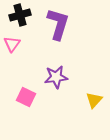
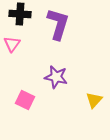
black cross: moved 1 px up; rotated 20 degrees clockwise
purple star: rotated 20 degrees clockwise
pink square: moved 1 px left, 3 px down
